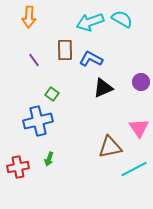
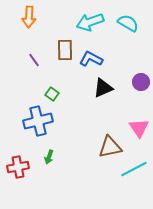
cyan semicircle: moved 6 px right, 4 px down
green arrow: moved 2 px up
